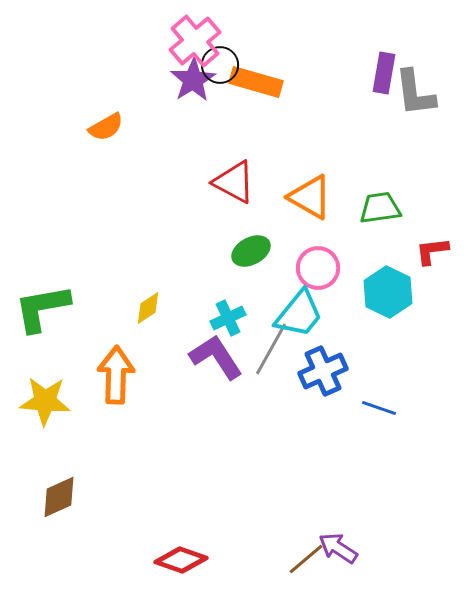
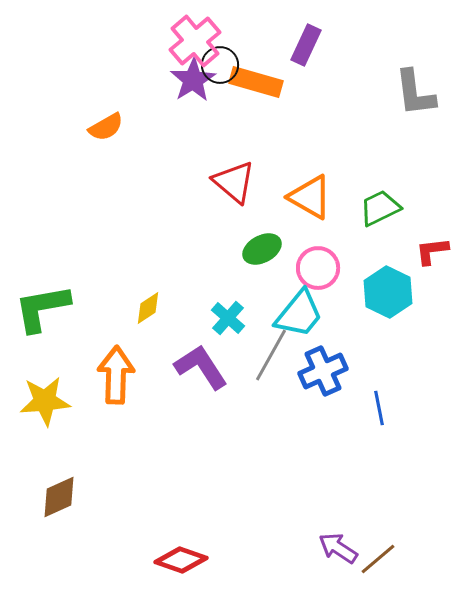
purple rectangle: moved 78 px left, 28 px up; rotated 15 degrees clockwise
red triangle: rotated 12 degrees clockwise
green trapezoid: rotated 18 degrees counterclockwise
green ellipse: moved 11 px right, 2 px up
cyan cross: rotated 24 degrees counterclockwise
gray line: moved 6 px down
purple L-shape: moved 15 px left, 10 px down
yellow star: rotated 9 degrees counterclockwise
blue line: rotated 60 degrees clockwise
brown line: moved 72 px right
